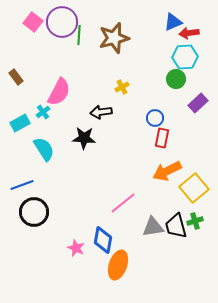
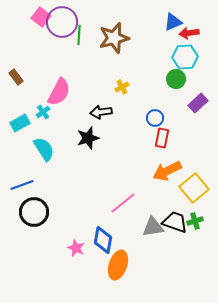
pink square: moved 8 px right, 5 px up
black star: moved 4 px right; rotated 20 degrees counterclockwise
black trapezoid: moved 1 px left, 4 px up; rotated 124 degrees clockwise
